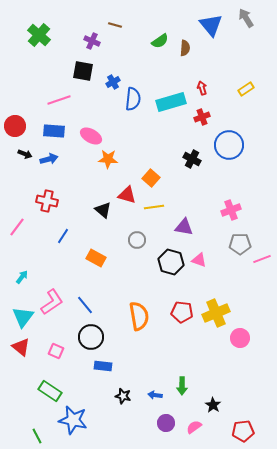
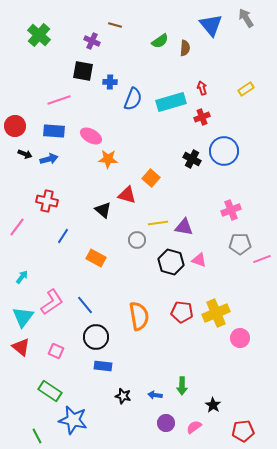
blue cross at (113, 82): moved 3 px left; rotated 32 degrees clockwise
blue semicircle at (133, 99): rotated 15 degrees clockwise
blue circle at (229, 145): moved 5 px left, 6 px down
yellow line at (154, 207): moved 4 px right, 16 px down
black circle at (91, 337): moved 5 px right
